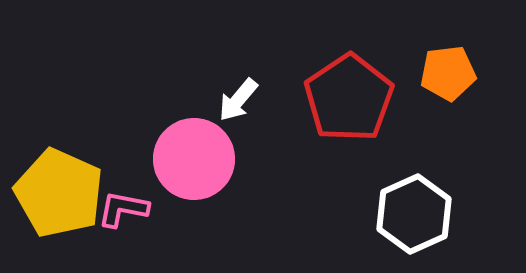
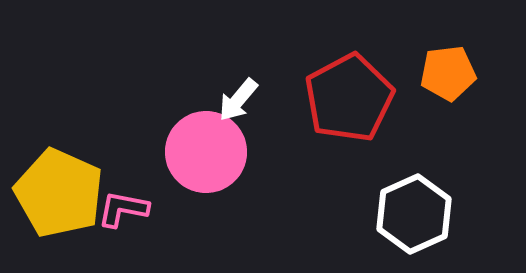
red pentagon: rotated 6 degrees clockwise
pink circle: moved 12 px right, 7 px up
